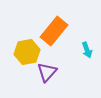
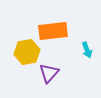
orange rectangle: moved 1 px left; rotated 44 degrees clockwise
purple triangle: moved 2 px right, 1 px down
